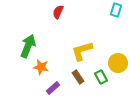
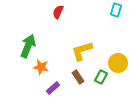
green rectangle: rotated 56 degrees clockwise
